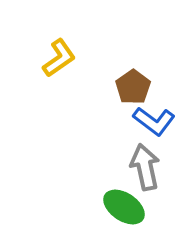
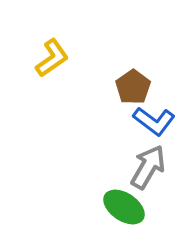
yellow L-shape: moved 7 px left
gray arrow: moved 3 px right; rotated 42 degrees clockwise
